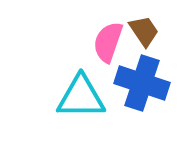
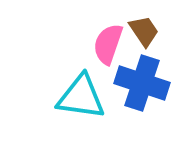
pink semicircle: moved 2 px down
cyan triangle: rotated 8 degrees clockwise
